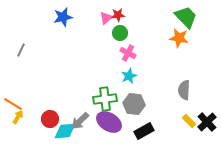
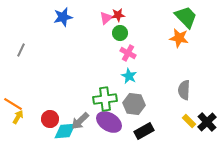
cyan star: rotated 21 degrees counterclockwise
